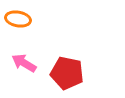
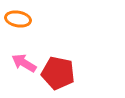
red pentagon: moved 9 px left
